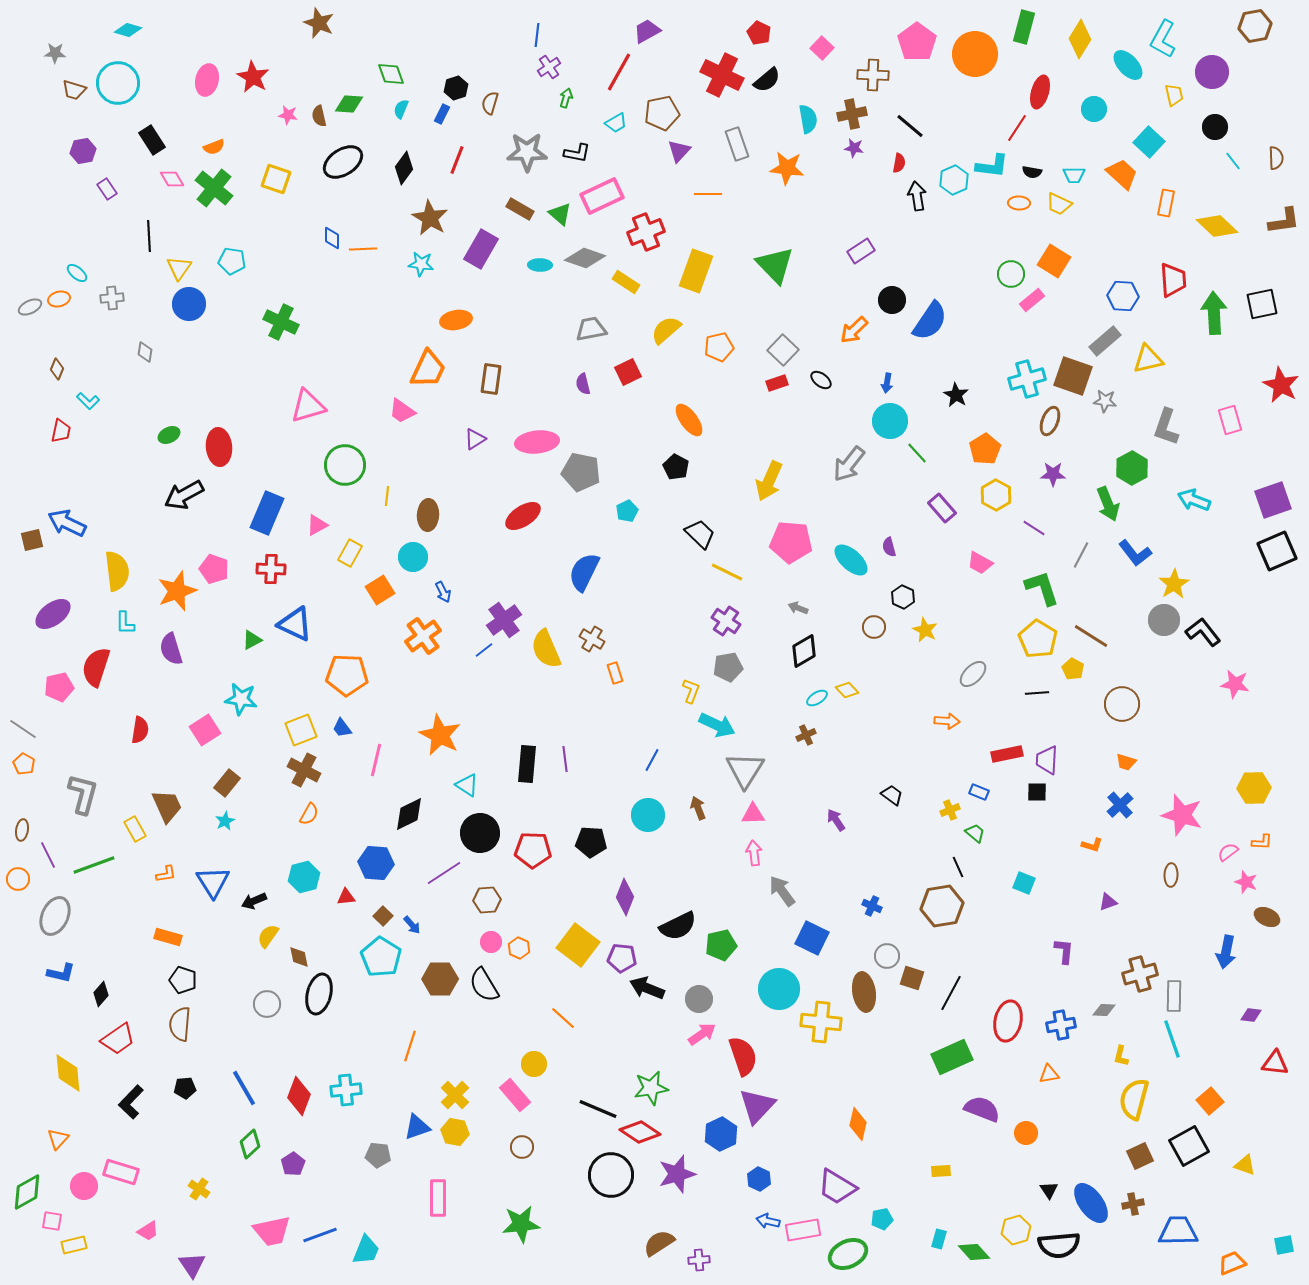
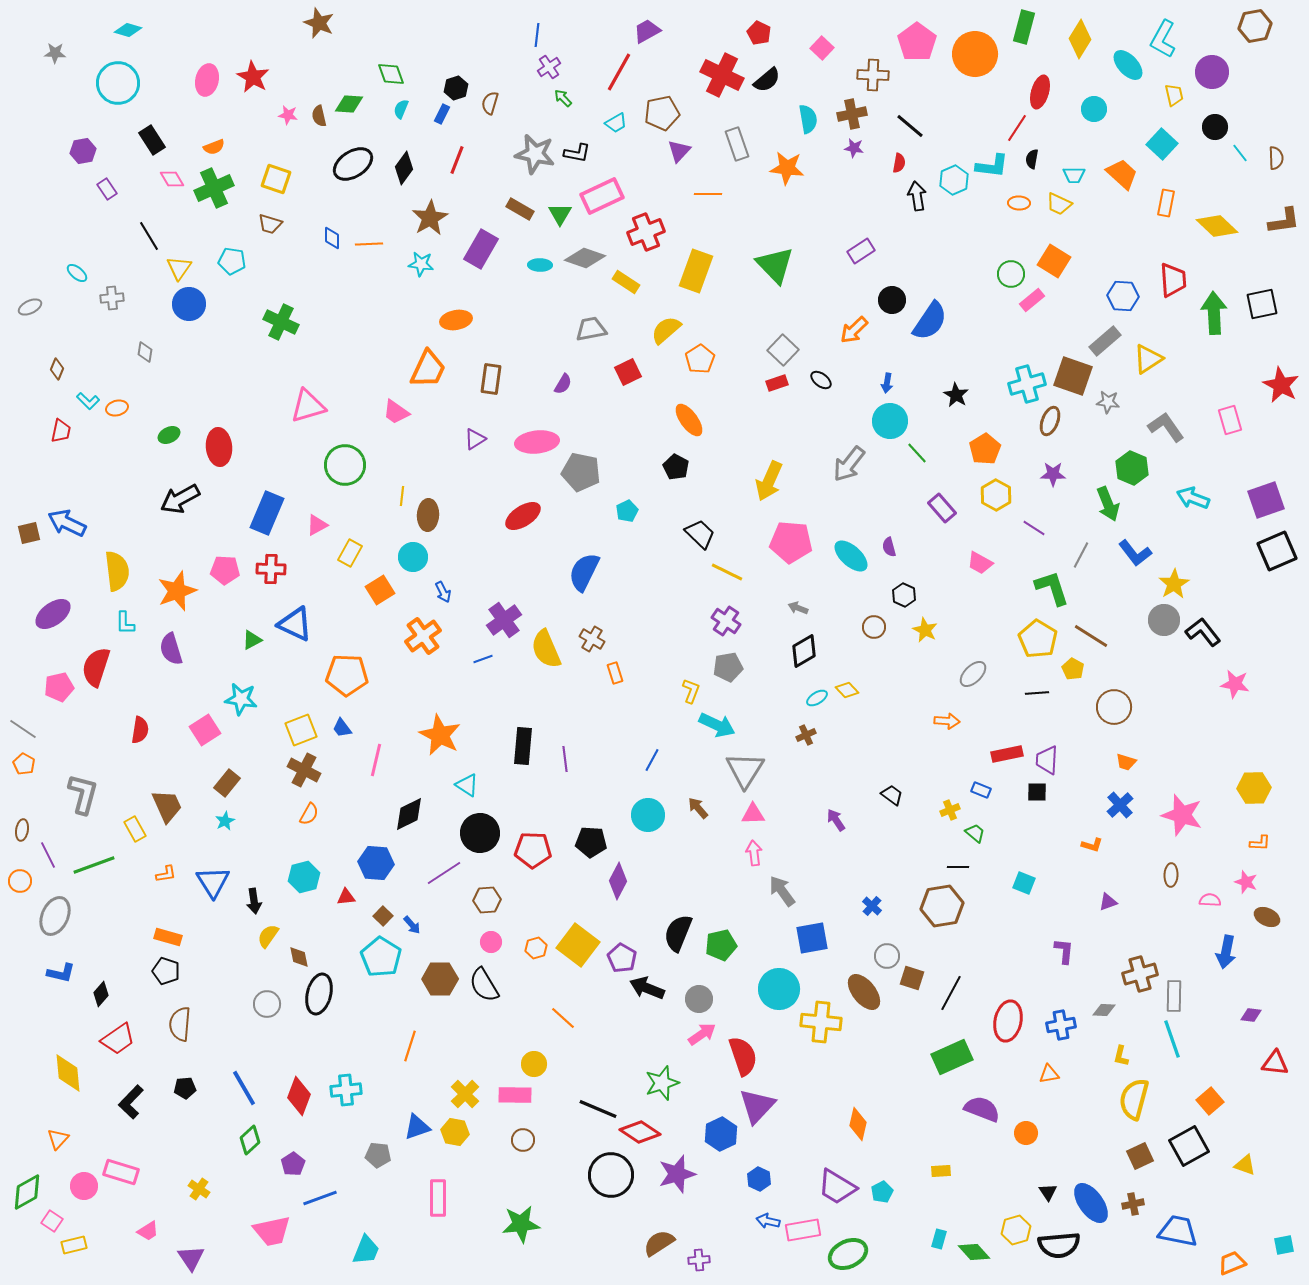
brown trapezoid at (74, 90): moved 196 px right, 134 px down
green arrow at (566, 98): moved 3 px left; rotated 60 degrees counterclockwise
cyan square at (1149, 142): moved 13 px right, 2 px down
gray star at (527, 152): moved 8 px right, 2 px down; rotated 12 degrees clockwise
cyan line at (1233, 161): moved 7 px right, 8 px up
black ellipse at (343, 162): moved 10 px right, 2 px down
black semicircle at (1032, 172): moved 13 px up; rotated 90 degrees clockwise
green cross at (214, 188): rotated 27 degrees clockwise
green triangle at (560, 214): rotated 20 degrees clockwise
brown star at (430, 218): rotated 12 degrees clockwise
black line at (149, 236): rotated 28 degrees counterclockwise
orange line at (363, 249): moved 6 px right, 5 px up
orange ellipse at (59, 299): moved 58 px right, 109 px down
orange pentagon at (719, 347): moved 19 px left, 12 px down; rotated 20 degrees counterclockwise
yellow triangle at (1148, 359): rotated 20 degrees counterclockwise
cyan cross at (1027, 379): moved 5 px down
purple semicircle at (583, 384): moved 20 px left; rotated 135 degrees counterclockwise
gray star at (1105, 401): moved 3 px right, 1 px down
pink trapezoid at (402, 411): moved 6 px left, 1 px down
gray L-shape at (1166, 427): rotated 126 degrees clockwise
green hexagon at (1132, 468): rotated 8 degrees counterclockwise
black arrow at (184, 495): moved 4 px left, 4 px down
yellow line at (387, 496): moved 15 px right
cyan arrow at (1194, 500): moved 1 px left, 2 px up
purple square at (1273, 500): moved 7 px left
brown square at (32, 540): moved 3 px left, 7 px up
cyan ellipse at (851, 560): moved 4 px up
pink pentagon at (214, 569): moved 11 px right, 1 px down; rotated 16 degrees counterclockwise
green L-shape at (1042, 588): moved 10 px right
black hexagon at (903, 597): moved 1 px right, 2 px up
blue line at (484, 650): moved 1 px left, 9 px down; rotated 18 degrees clockwise
brown circle at (1122, 704): moved 8 px left, 3 px down
black rectangle at (527, 764): moved 4 px left, 18 px up
blue rectangle at (979, 792): moved 2 px right, 2 px up
brown arrow at (698, 808): rotated 20 degrees counterclockwise
orange L-shape at (1262, 842): moved 2 px left, 1 px down
pink semicircle at (1228, 852): moved 18 px left, 48 px down; rotated 40 degrees clockwise
black line at (958, 867): rotated 65 degrees counterclockwise
orange circle at (18, 879): moved 2 px right, 2 px down
purple diamond at (625, 897): moved 7 px left, 16 px up; rotated 6 degrees clockwise
black arrow at (254, 901): rotated 75 degrees counterclockwise
blue cross at (872, 906): rotated 18 degrees clockwise
black semicircle at (678, 926): moved 7 px down; rotated 138 degrees clockwise
blue square at (812, 938): rotated 36 degrees counterclockwise
orange hexagon at (519, 948): moved 17 px right; rotated 20 degrees clockwise
purple pentagon at (622, 958): rotated 24 degrees clockwise
black pentagon at (183, 980): moved 17 px left, 9 px up
brown ellipse at (864, 992): rotated 30 degrees counterclockwise
green star at (651, 1088): moved 11 px right, 5 px up; rotated 8 degrees counterclockwise
yellow cross at (455, 1095): moved 10 px right, 1 px up
pink rectangle at (515, 1095): rotated 48 degrees counterclockwise
green diamond at (250, 1144): moved 4 px up
brown circle at (522, 1147): moved 1 px right, 7 px up
black triangle at (1049, 1190): moved 1 px left, 2 px down
cyan pentagon at (882, 1219): moved 27 px up; rotated 15 degrees counterclockwise
pink square at (52, 1221): rotated 25 degrees clockwise
blue trapezoid at (1178, 1231): rotated 12 degrees clockwise
blue line at (320, 1235): moved 37 px up
purple triangle at (192, 1265): moved 1 px left, 7 px up
